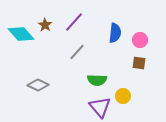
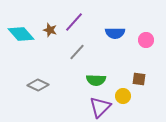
brown star: moved 5 px right, 5 px down; rotated 16 degrees counterclockwise
blue semicircle: rotated 84 degrees clockwise
pink circle: moved 6 px right
brown square: moved 16 px down
green semicircle: moved 1 px left
purple triangle: rotated 25 degrees clockwise
